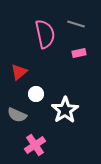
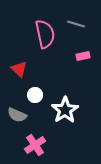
pink rectangle: moved 4 px right, 3 px down
red triangle: moved 3 px up; rotated 36 degrees counterclockwise
white circle: moved 1 px left, 1 px down
